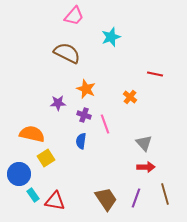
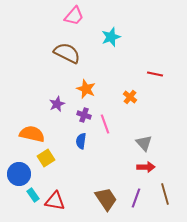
purple star: moved 1 px left, 1 px down; rotated 21 degrees counterclockwise
